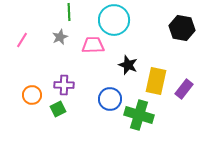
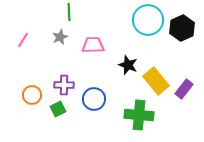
cyan circle: moved 34 px right
black hexagon: rotated 25 degrees clockwise
pink line: moved 1 px right
yellow rectangle: rotated 52 degrees counterclockwise
blue circle: moved 16 px left
green cross: rotated 12 degrees counterclockwise
